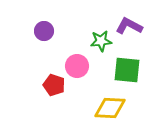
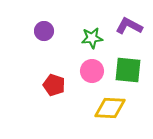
green star: moved 9 px left, 3 px up
pink circle: moved 15 px right, 5 px down
green square: moved 1 px right
